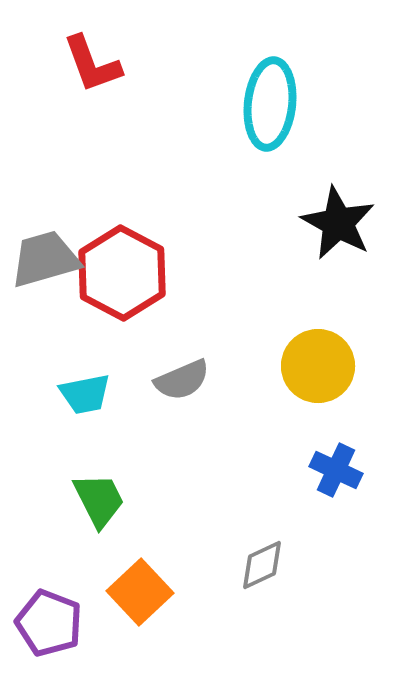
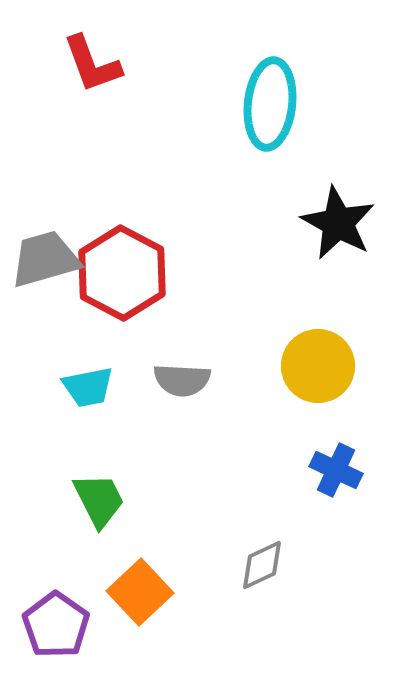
gray semicircle: rotated 26 degrees clockwise
cyan trapezoid: moved 3 px right, 7 px up
purple pentagon: moved 7 px right, 2 px down; rotated 14 degrees clockwise
